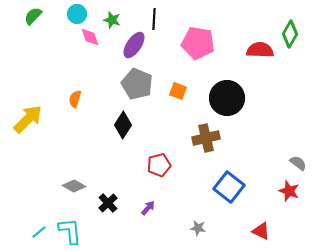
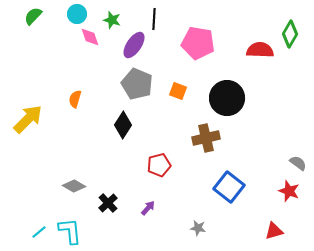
red triangle: moved 13 px right; rotated 42 degrees counterclockwise
